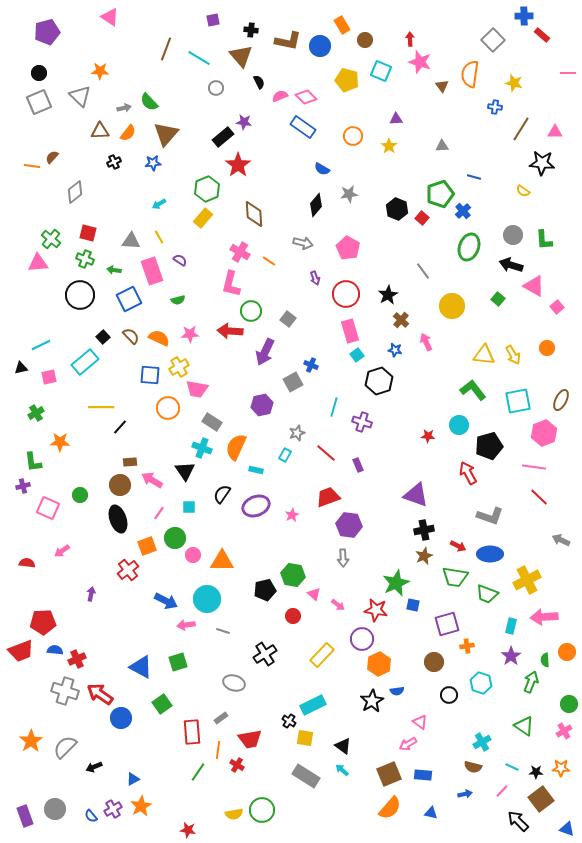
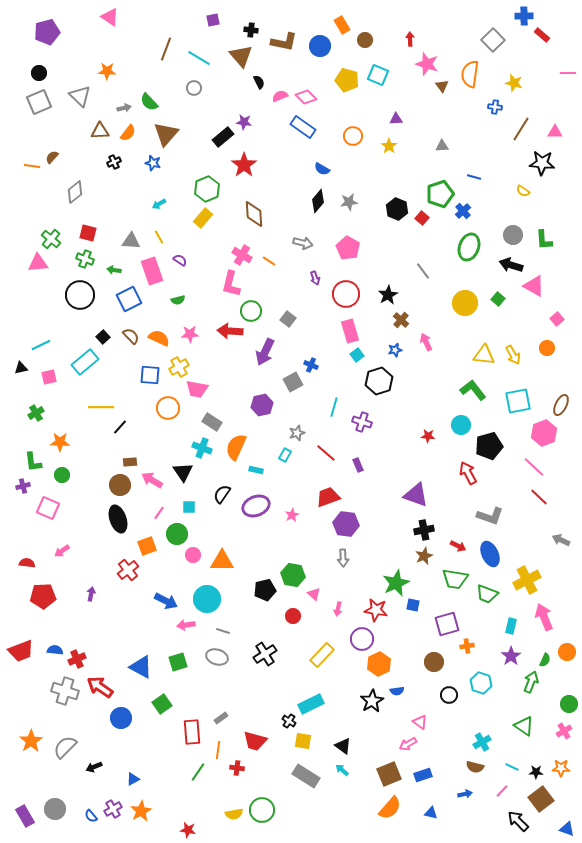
brown L-shape at (288, 41): moved 4 px left, 1 px down
pink star at (420, 62): moved 7 px right, 2 px down
orange star at (100, 71): moved 7 px right
cyan square at (381, 71): moved 3 px left, 4 px down
gray circle at (216, 88): moved 22 px left
blue star at (153, 163): rotated 21 degrees clockwise
red star at (238, 165): moved 6 px right
gray star at (349, 194): moved 8 px down
black diamond at (316, 205): moved 2 px right, 4 px up
pink cross at (240, 252): moved 2 px right, 3 px down
yellow circle at (452, 306): moved 13 px right, 3 px up
pink square at (557, 307): moved 12 px down
blue star at (395, 350): rotated 24 degrees counterclockwise
brown ellipse at (561, 400): moved 5 px down
cyan circle at (459, 425): moved 2 px right
pink line at (534, 467): rotated 35 degrees clockwise
black triangle at (185, 471): moved 2 px left, 1 px down
green circle at (80, 495): moved 18 px left, 20 px up
purple hexagon at (349, 525): moved 3 px left, 1 px up
green circle at (175, 538): moved 2 px right, 4 px up
blue ellipse at (490, 554): rotated 65 degrees clockwise
green trapezoid at (455, 577): moved 2 px down
pink arrow at (338, 605): moved 4 px down; rotated 64 degrees clockwise
pink arrow at (544, 617): rotated 72 degrees clockwise
red pentagon at (43, 622): moved 26 px up
green semicircle at (545, 660): rotated 152 degrees counterclockwise
gray ellipse at (234, 683): moved 17 px left, 26 px up
red arrow at (100, 694): moved 7 px up
cyan rectangle at (313, 705): moved 2 px left, 1 px up
yellow square at (305, 738): moved 2 px left, 3 px down
red trapezoid at (250, 739): moved 5 px right, 2 px down; rotated 25 degrees clockwise
red cross at (237, 765): moved 3 px down; rotated 24 degrees counterclockwise
brown semicircle at (473, 767): moved 2 px right
blue rectangle at (423, 775): rotated 24 degrees counterclockwise
orange star at (141, 806): moved 5 px down
purple rectangle at (25, 816): rotated 10 degrees counterclockwise
